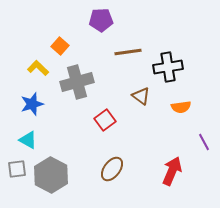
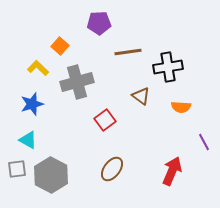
purple pentagon: moved 2 px left, 3 px down
orange semicircle: rotated 12 degrees clockwise
